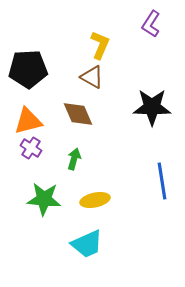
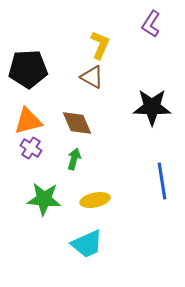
brown diamond: moved 1 px left, 9 px down
